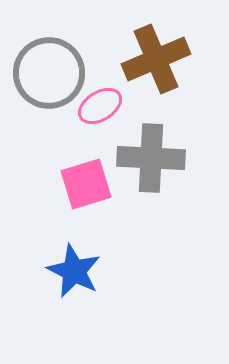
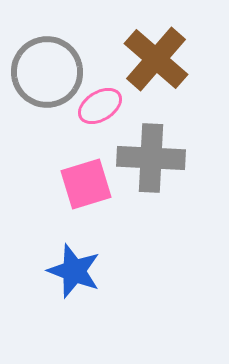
brown cross: rotated 26 degrees counterclockwise
gray circle: moved 2 px left, 1 px up
blue star: rotated 6 degrees counterclockwise
